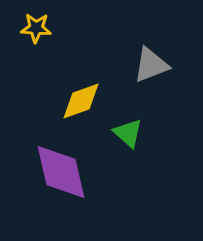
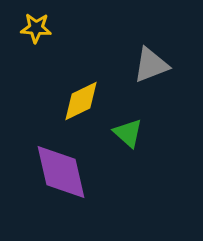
yellow diamond: rotated 6 degrees counterclockwise
